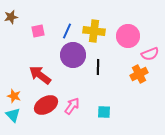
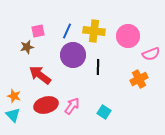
brown star: moved 16 px right, 30 px down
pink semicircle: moved 1 px right
orange cross: moved 5 px down
red ellipse: rotated 15 degrees clockwise
cyan square: rotated 32 degrees clockwise
